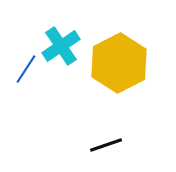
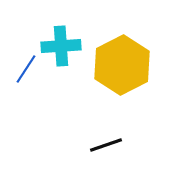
cyan cross: rotated 30 degrees clockwise
yellow hexagon: moved 3 px right, 2 px down
